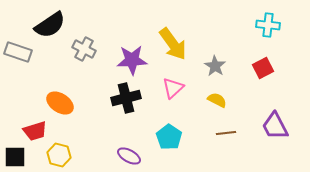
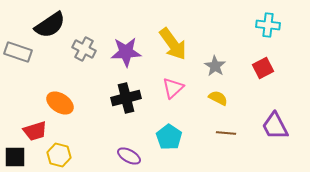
purple star: moved 6 px left, 8 px up
yellow semicircle: moved 1 px right, 2 px up
brown line: rotated 12 degrees clockwise
